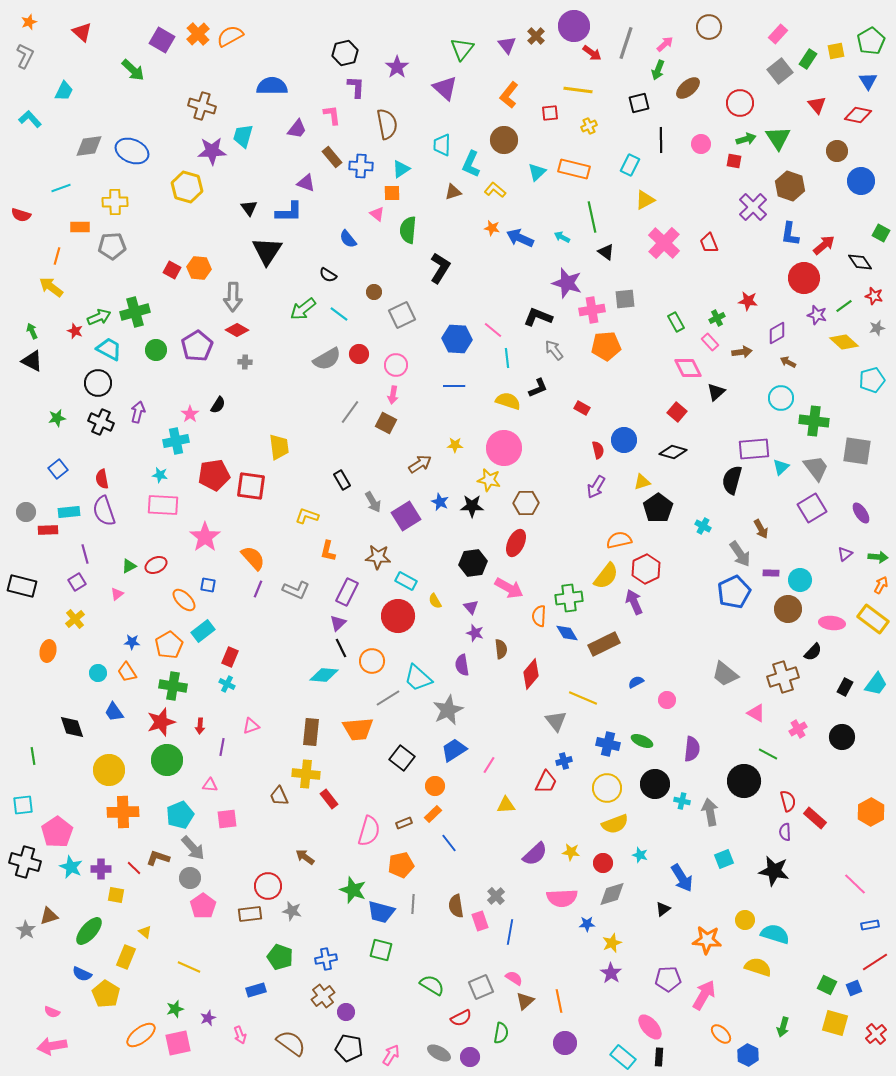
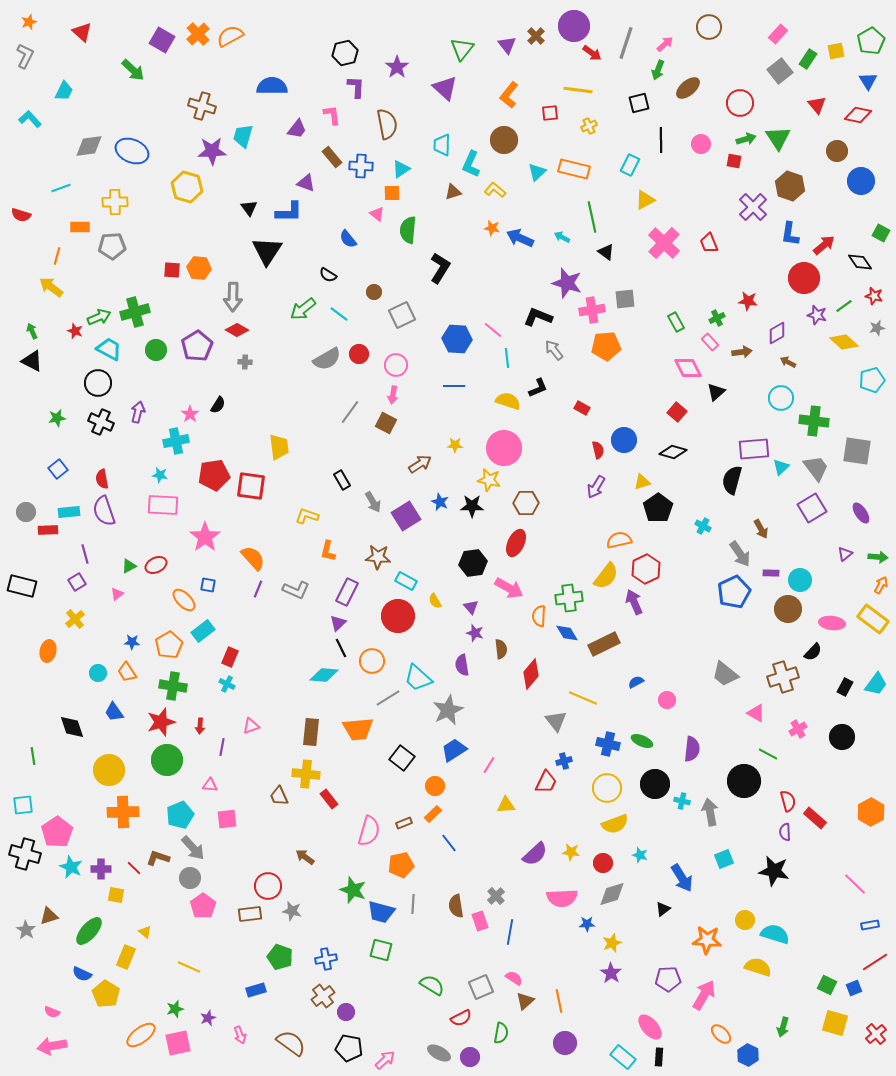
red square at (172, 270): rotated 24 degrees counterclockwise
black cross at (25, 862): moved 8 px up
pink arrow at (391, 1055): moved 6 px left, 5 px down; rotated 15 degrees clockwise
